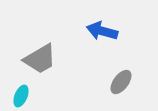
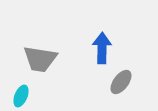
blue arrow: moved 17 px down; rotated 76 degrees clockwise
gray trapezoid: rotated 39 degrees clockwise
